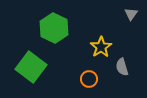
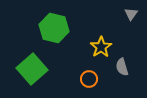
green hexagon: rotated 12 degrees counterclockwise
green square: moved 1 px right, 2 px down; rotated 12 degrees clockwise
